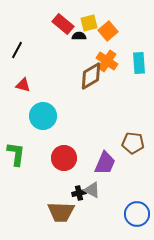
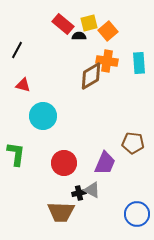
orange cross: rotated 25 degrees counterclockwise
red circle: moved 5 px down
